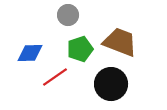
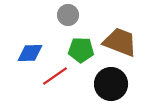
green pentagon: moved 1 px right, 1 px down; rotated 20 degrees clockwise
red line: moved 1 px up
